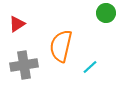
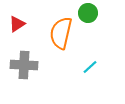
green circle: moved 18 px left
orange semicircle: moved 13 px up
gray cross: rotated 12 degrees clockwise
